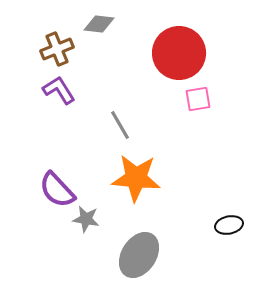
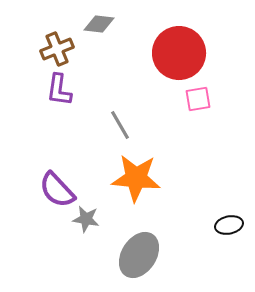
purple L-shape: rotated 140 degrees counterclockwise
